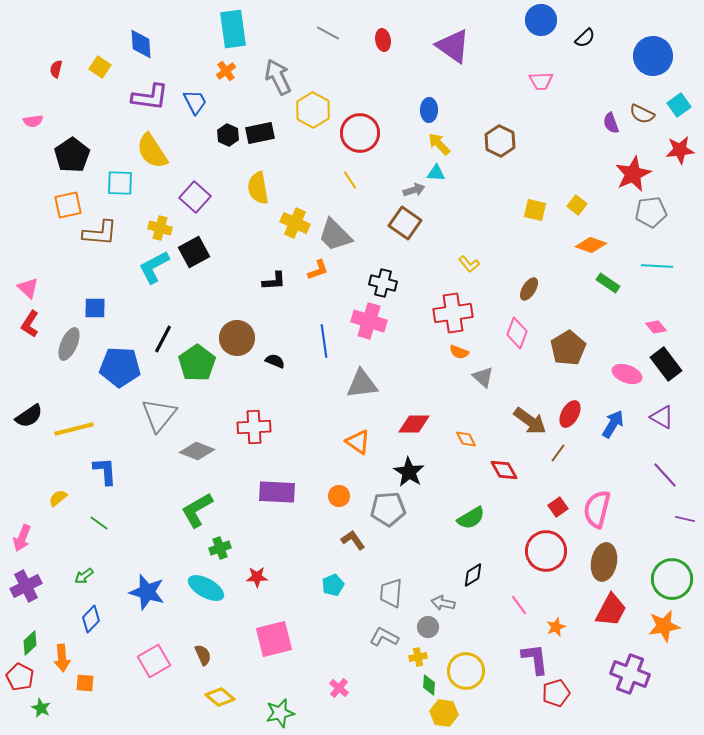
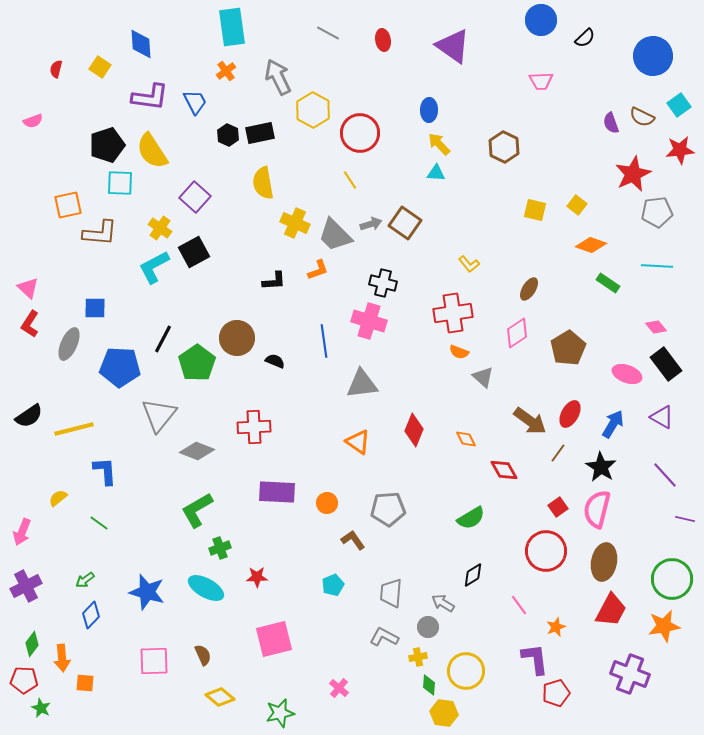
cyan rectangle at (233, 29): moved 1 px left, 2 px up
brown semicircle at (642, 114): moved 3 px down
pink semicircle at (33, 121): rotated 12 degrees counterclockwise
brown hexagon at (500, 141): moved 4 px right, 6 px down
black pentagon at (72, 155): moved 35 px right, 10 px up; rotated 16 degrees clockwise
yellow semicircle at (258, 188): moved 5 px right, 5 px up
gray arrow at (414, 190): moved 43 px left, 34 px down
gray pentagon at (651, 212): moved 6 px right
yellow cross at (160, 228): rotated 20 degrees clockwise
pink diamond at (517, 333): rotated 36 degrees clockwise
red diamond at (414, 424): moved 6 px down; rotated 68 degrees counterclockwise
black star at (409, 472): moved 192 px right, 5 px up
orange circle at (339, 496): moved 12 px left, 7 px down
pink arrow at (22, 538): moved 6 px up
green arrow at (84, 576): moved 1 px right, 4 px down
gray arrow at (443, 603): rotated 20 degrees clockwise
blue diamond at (91, 619): moved 4 px up
green diamond at (30, 643): moved 2 px right, 1 px down; rotated 10 degrees counterclockwise
pink square at (154, 661): rotated 28 degrees clockwise
red pentagon at (20, 677): moved 4 px right, 3 px down; rotated 24 degrees counterclockwise
